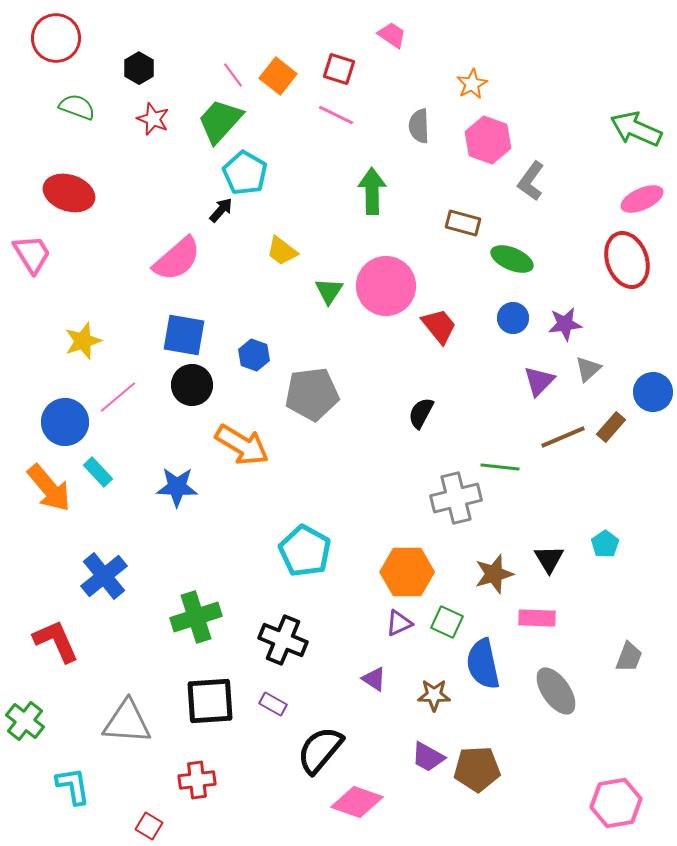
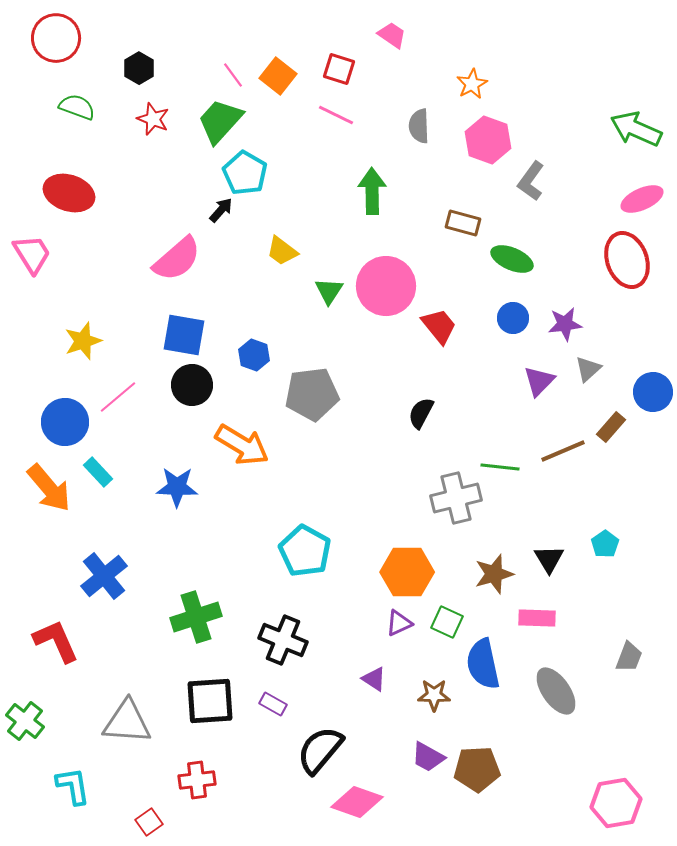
brown line at (563, 437): moved 14 px down
red square at (149, 826): moved 4 px up; rotated 24 degrees clockwise
